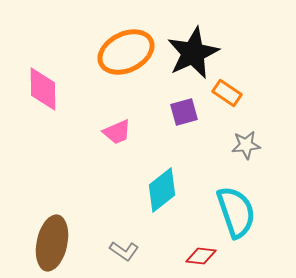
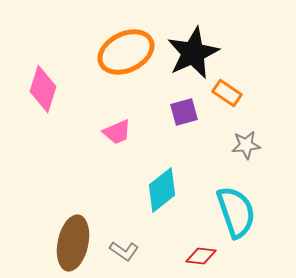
pink diamond: rotated 18 degrees clockwise
brown ellipse: moved 21 px right
